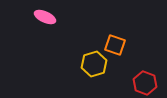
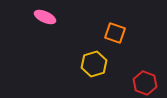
orange square: moved 12 px up
